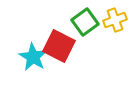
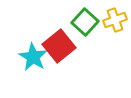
green square: rotated 12 degrees counterclockwise
red square: rotated 24 degrees clockwise
